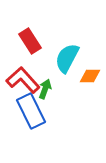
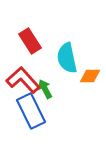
cyan semicircle: rotated 40 degrees counterclockwise
green arrow: rotated 48 degrees counterclockwise
